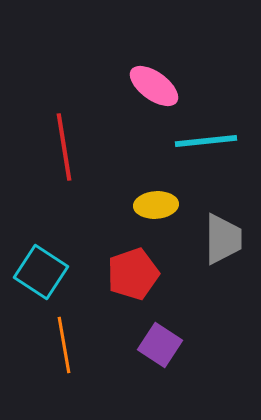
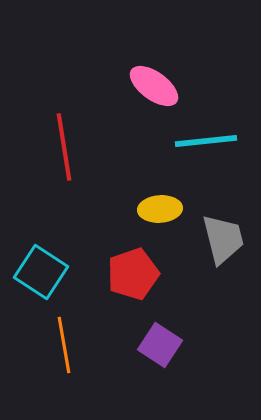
yellow ellipse: moved 4 px right, 4 px down
gray trapezoid: rotated 14 degrees counterclockwise
